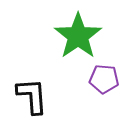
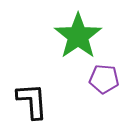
black L-shape: moved 5 px down
